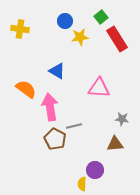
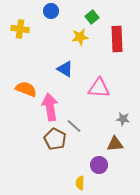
green square: moved 9 px left
blue circle: moved 14 px left, 10 px up
red rectangle: rotated 30 degrees clockwise
blue triangle: moved 8 px right, 2 px up
orange semicircle: rotated 15 degrees counterclockwise
gray star: moved 1 px right
gray line: rotated 56 degrees clockwise
purple circle: moved 4 px right, 5 px up
yellow semicircle: moved 2 px left, 1 px up
